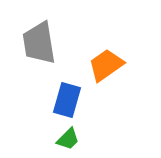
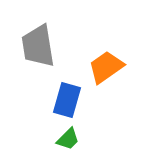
gray trapezoid: moved 1 px left, 3 px down
orange trapezoid: moved 2 px down
